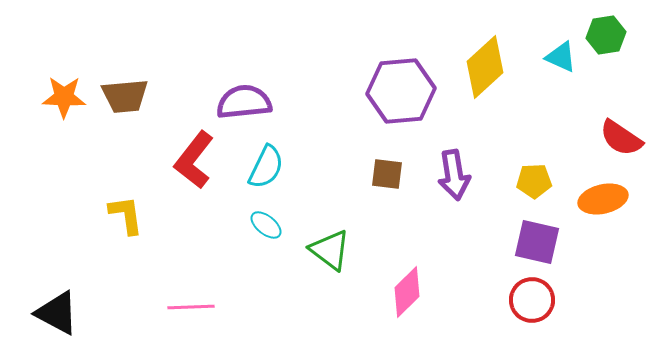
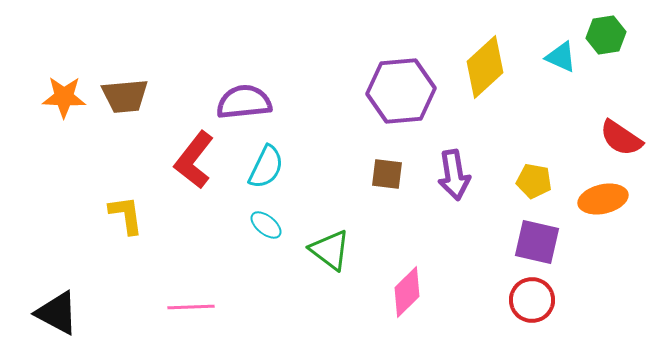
yellow pentagon: rotated 12 degrees clockwise
